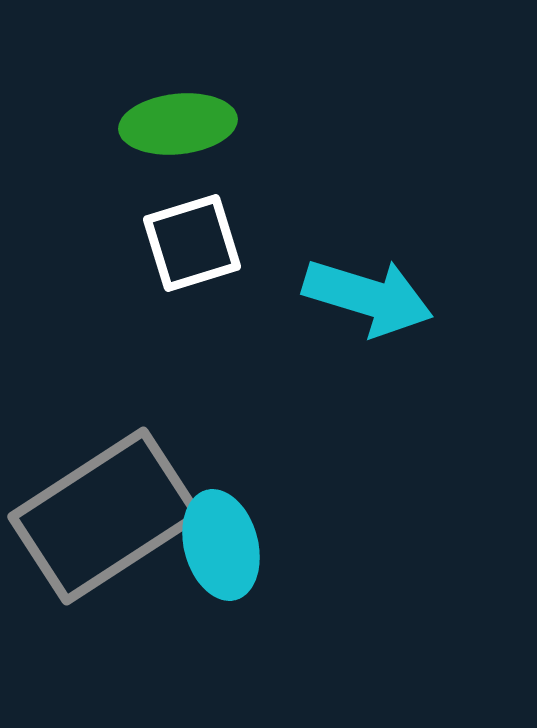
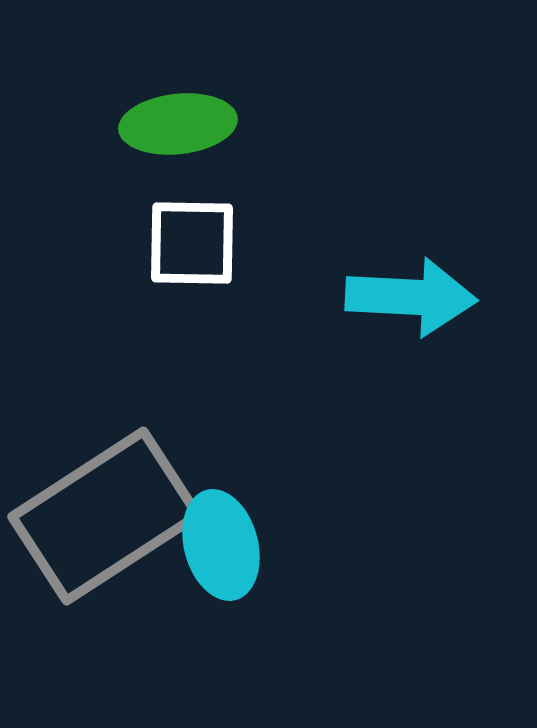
white square: rotated 18 degrees clockwise
cyan arrow: moved 43 px right; rotated 14 degrees counterclockwise
